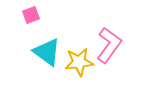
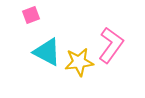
pink L-shape: moved 2 px right
cyan triangle: rotated 8 degrees counterclockwise
